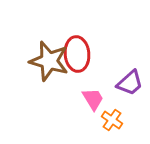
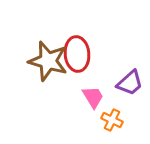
brown star: moved 1 px left
pink trapezoid: moved 2 px up
orange cross: rotated 10 degrees counterclockwise
